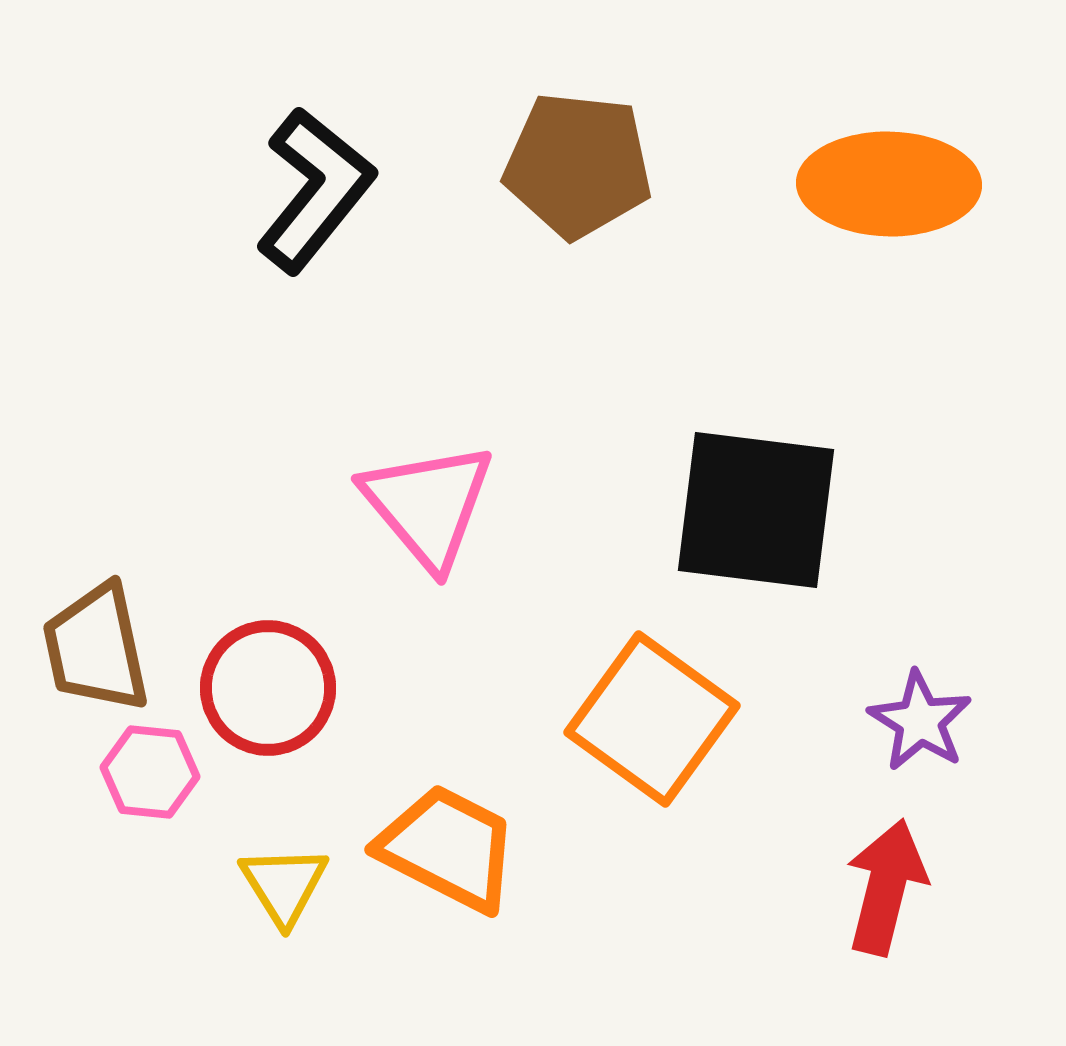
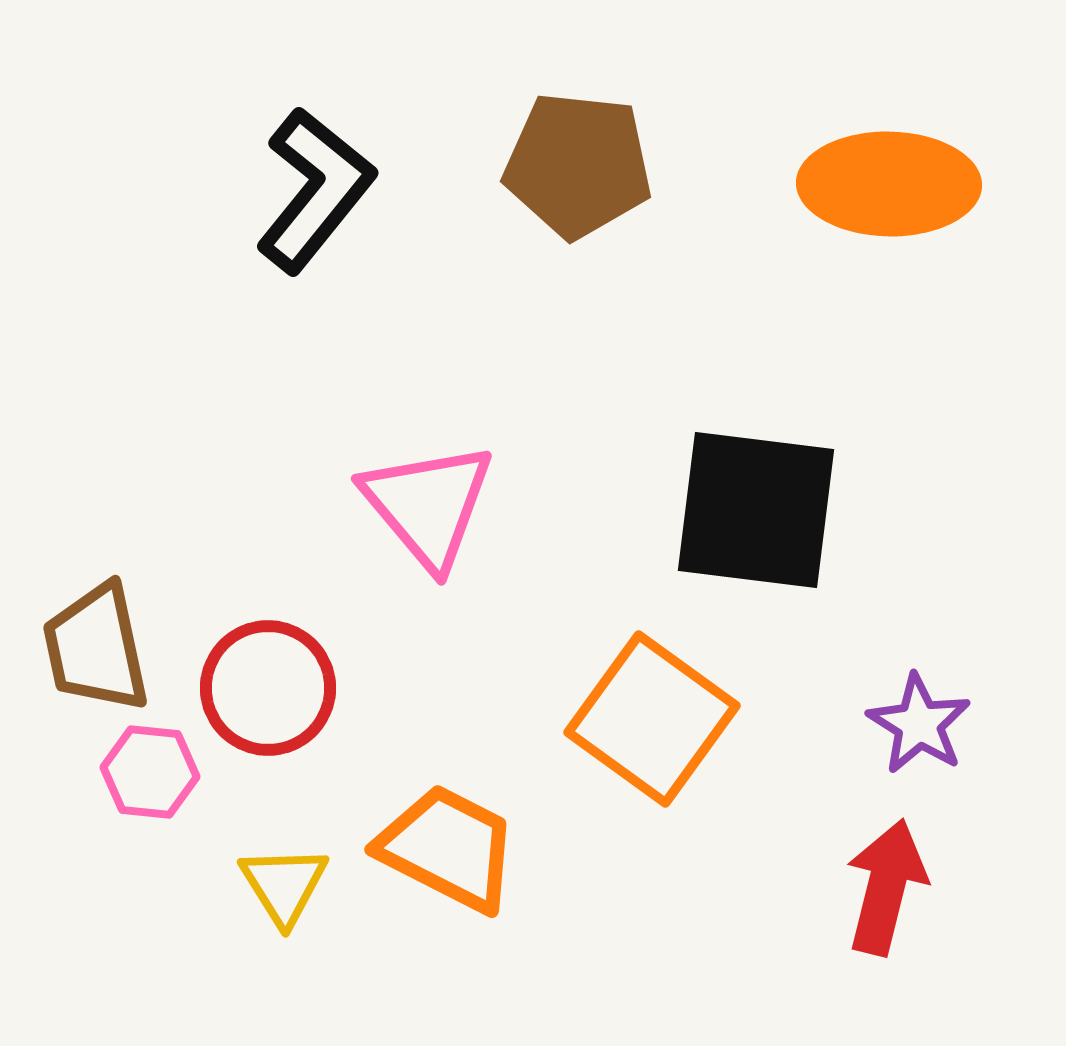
purple star: moved 1 px left, 3 px down
